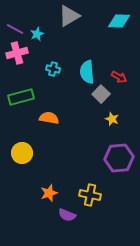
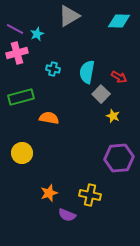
cyan semicircle: rotated 15 degrees clockwise
yellow star: moved 1 px right, 3 px up
